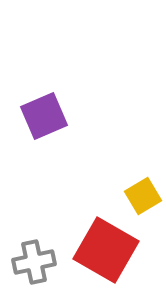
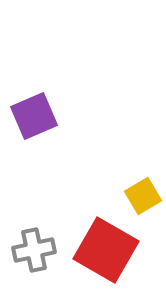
purple square: moved 10 px left
gray cross: moved 12 px up
